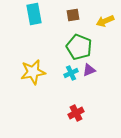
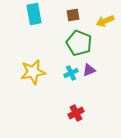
green pentagon: moved 4 px up
